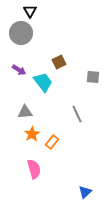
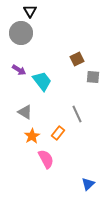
brown square: moved 18 px right, 3 px up
cyan trapezoid: moved 1 px left, 1 px up
gray triangle: rotated 35 degrees clockwise
orange star: moved 2 px down
orange rectangle: moved 6 px right, 9 px up
pink semicircle: moved 12 px right, 10 px up; rotated 12 degrees counterclockwise
blue triangle: moved 3 px right, 8 px up
